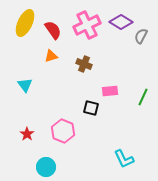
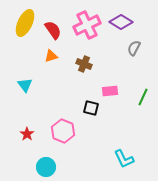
gray semicircle: moved 7 px left, 12 px down
